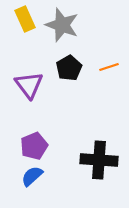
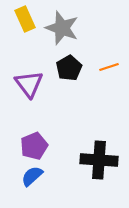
gray star: moved 3 px down
purple triangle: moved 1 px up
